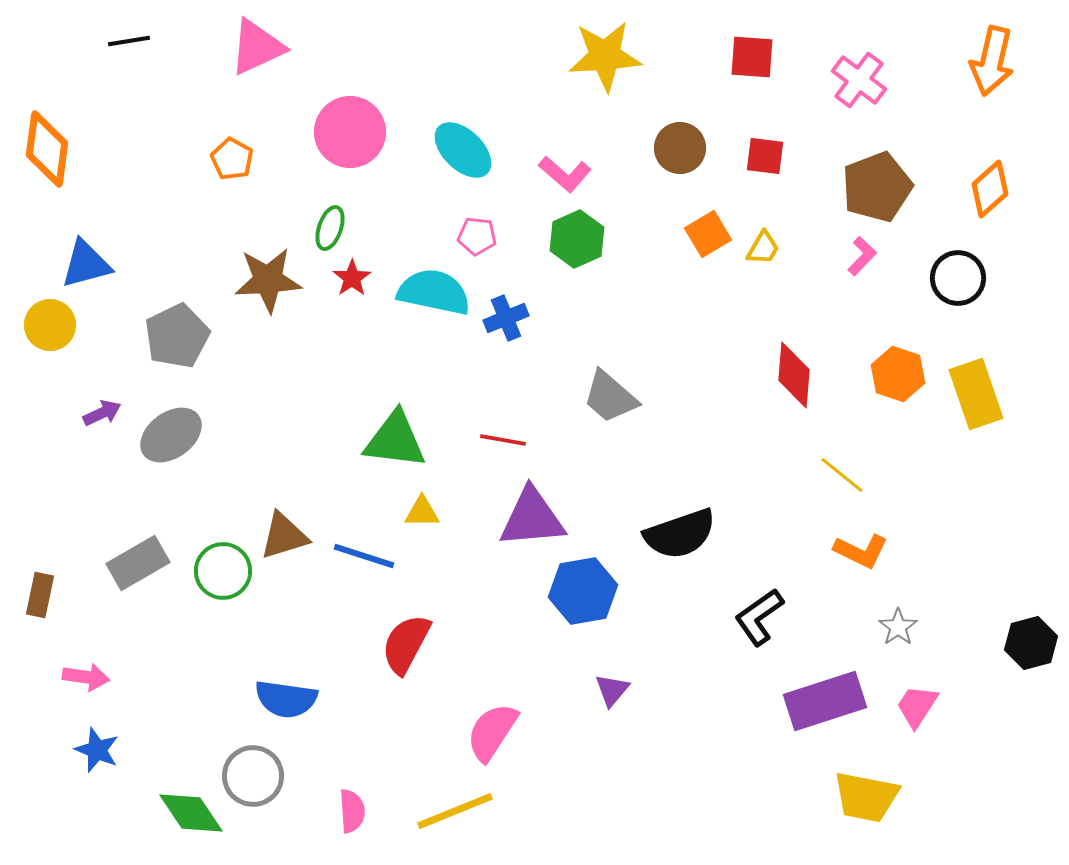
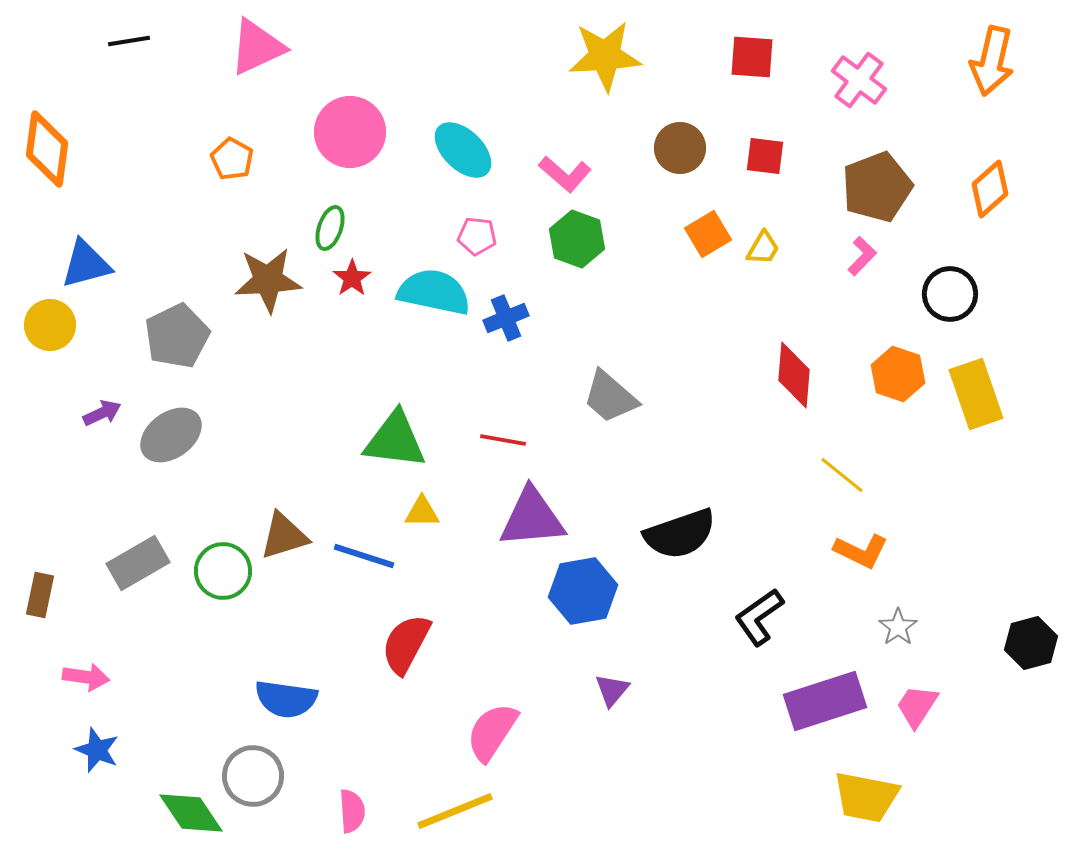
green hexagon at (577, 239): rotated 16 degrees counterclockwise
black circle at (958, 278): moved 8 px left, 16 px down
